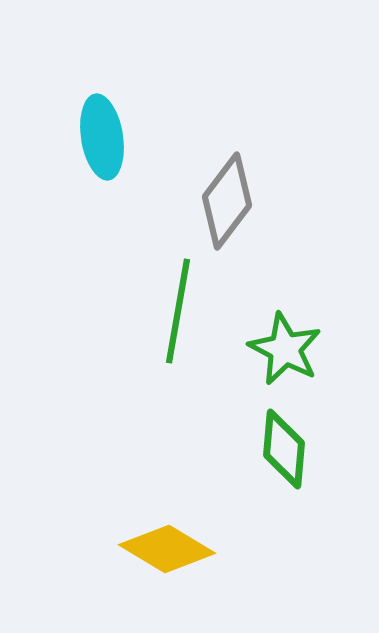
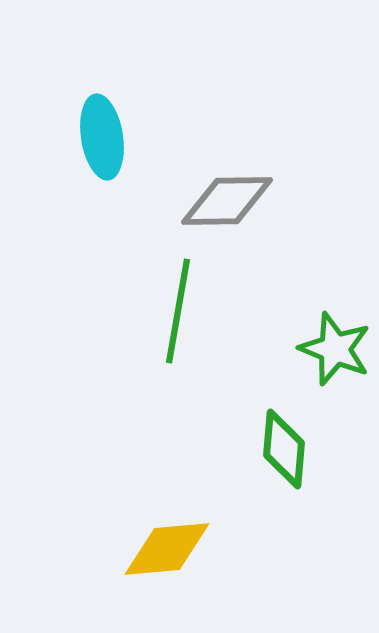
gray diamond: rotated 52 degrees clockwise
green star: moved 50 px right; rotated 6 degrees counterclockwise
yellow diamond: rotated 36 degrees counterclockwise
